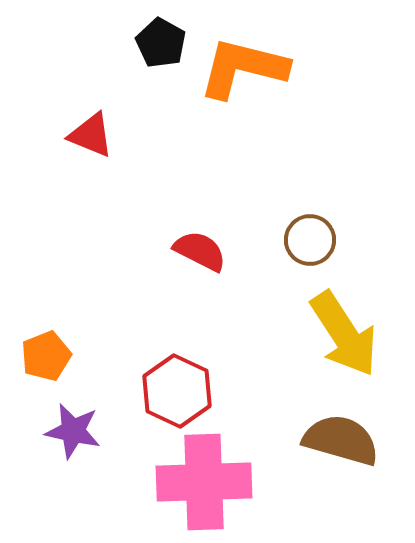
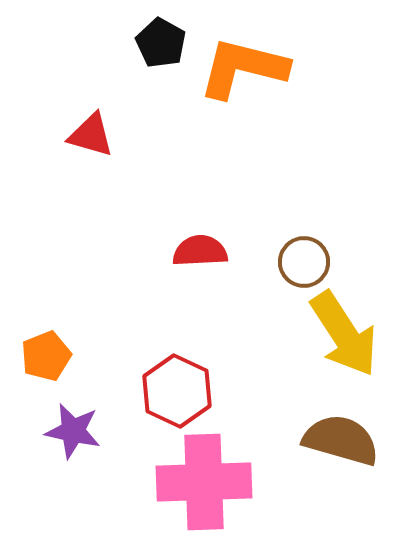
red triangle: rotated 6 degrees counterclockwise
brown circle: moved 6 px left, 22 px down
red semicircle: rotated 30 degrees counterclockwise
